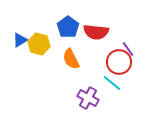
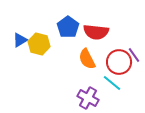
purple line: moved 6 px right, 6 px down
orange semicircle: moved 16 px right
